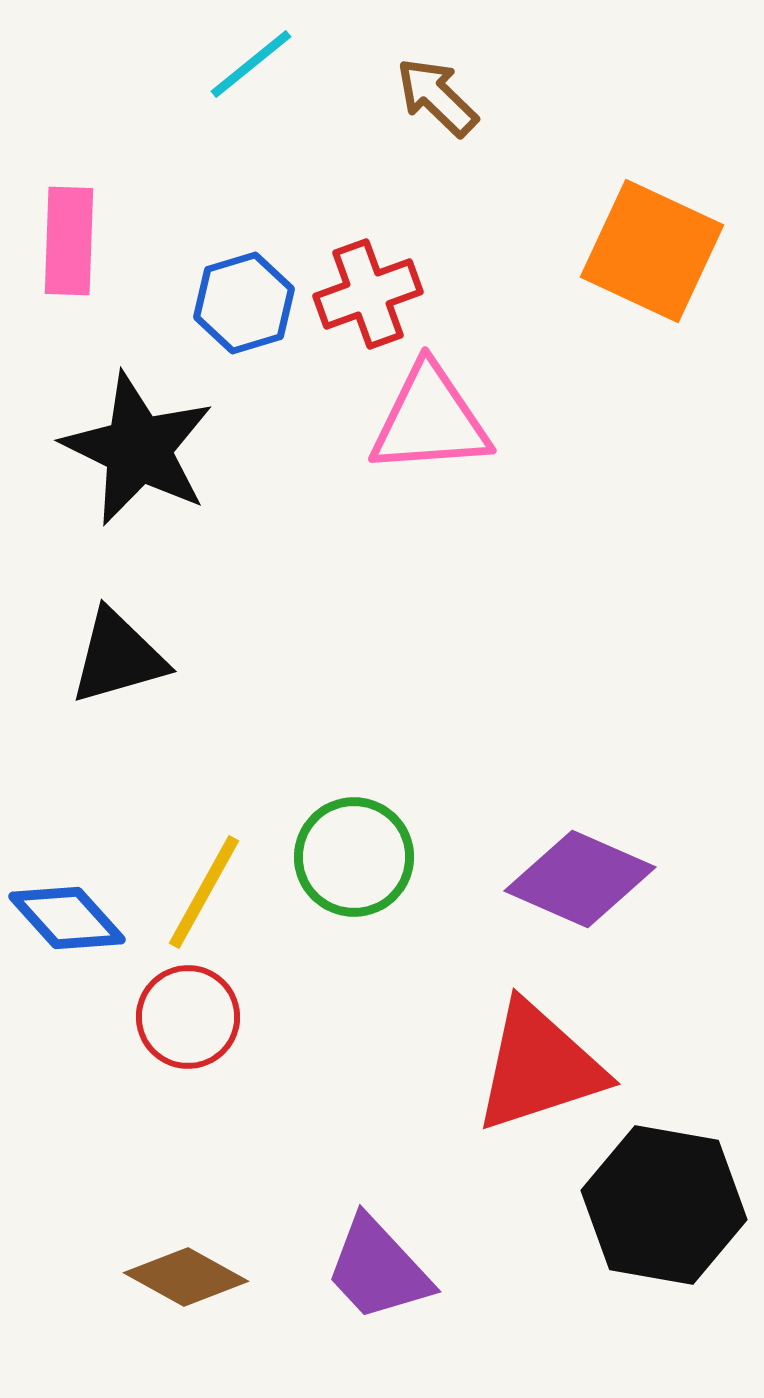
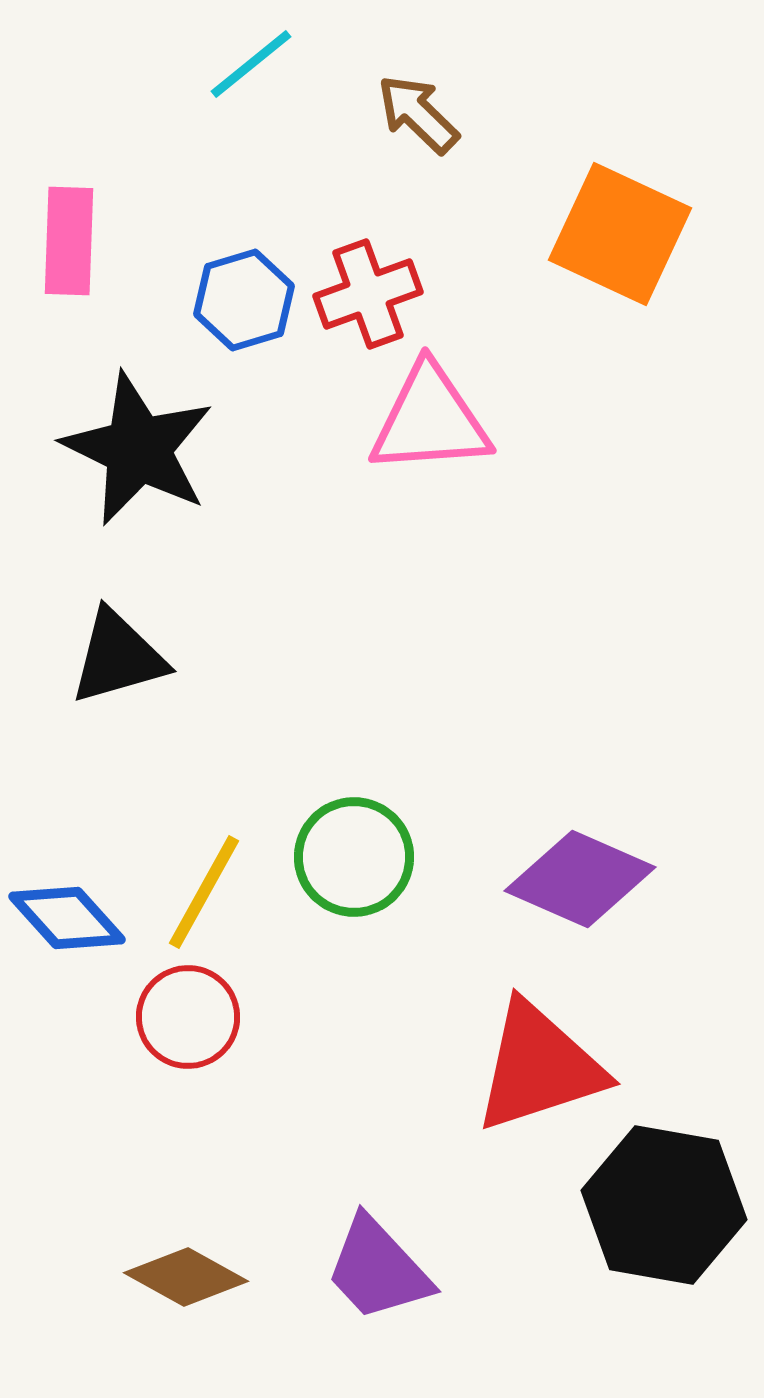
brown arrow: moved 19 px left, 17 px down
orange square: moved 32 px left, 17 px up
blue hexagon: moved 3 px up
